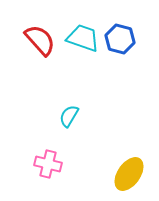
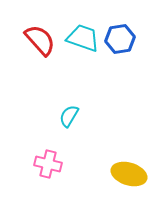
blue hexagon: rotated 24 degrees counterclockwise
yellow ellipse: rotated 72 degrees clockwise
